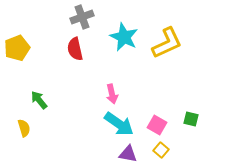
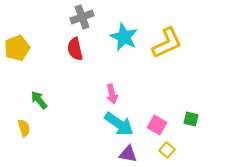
yellow square: moved 6 px right
